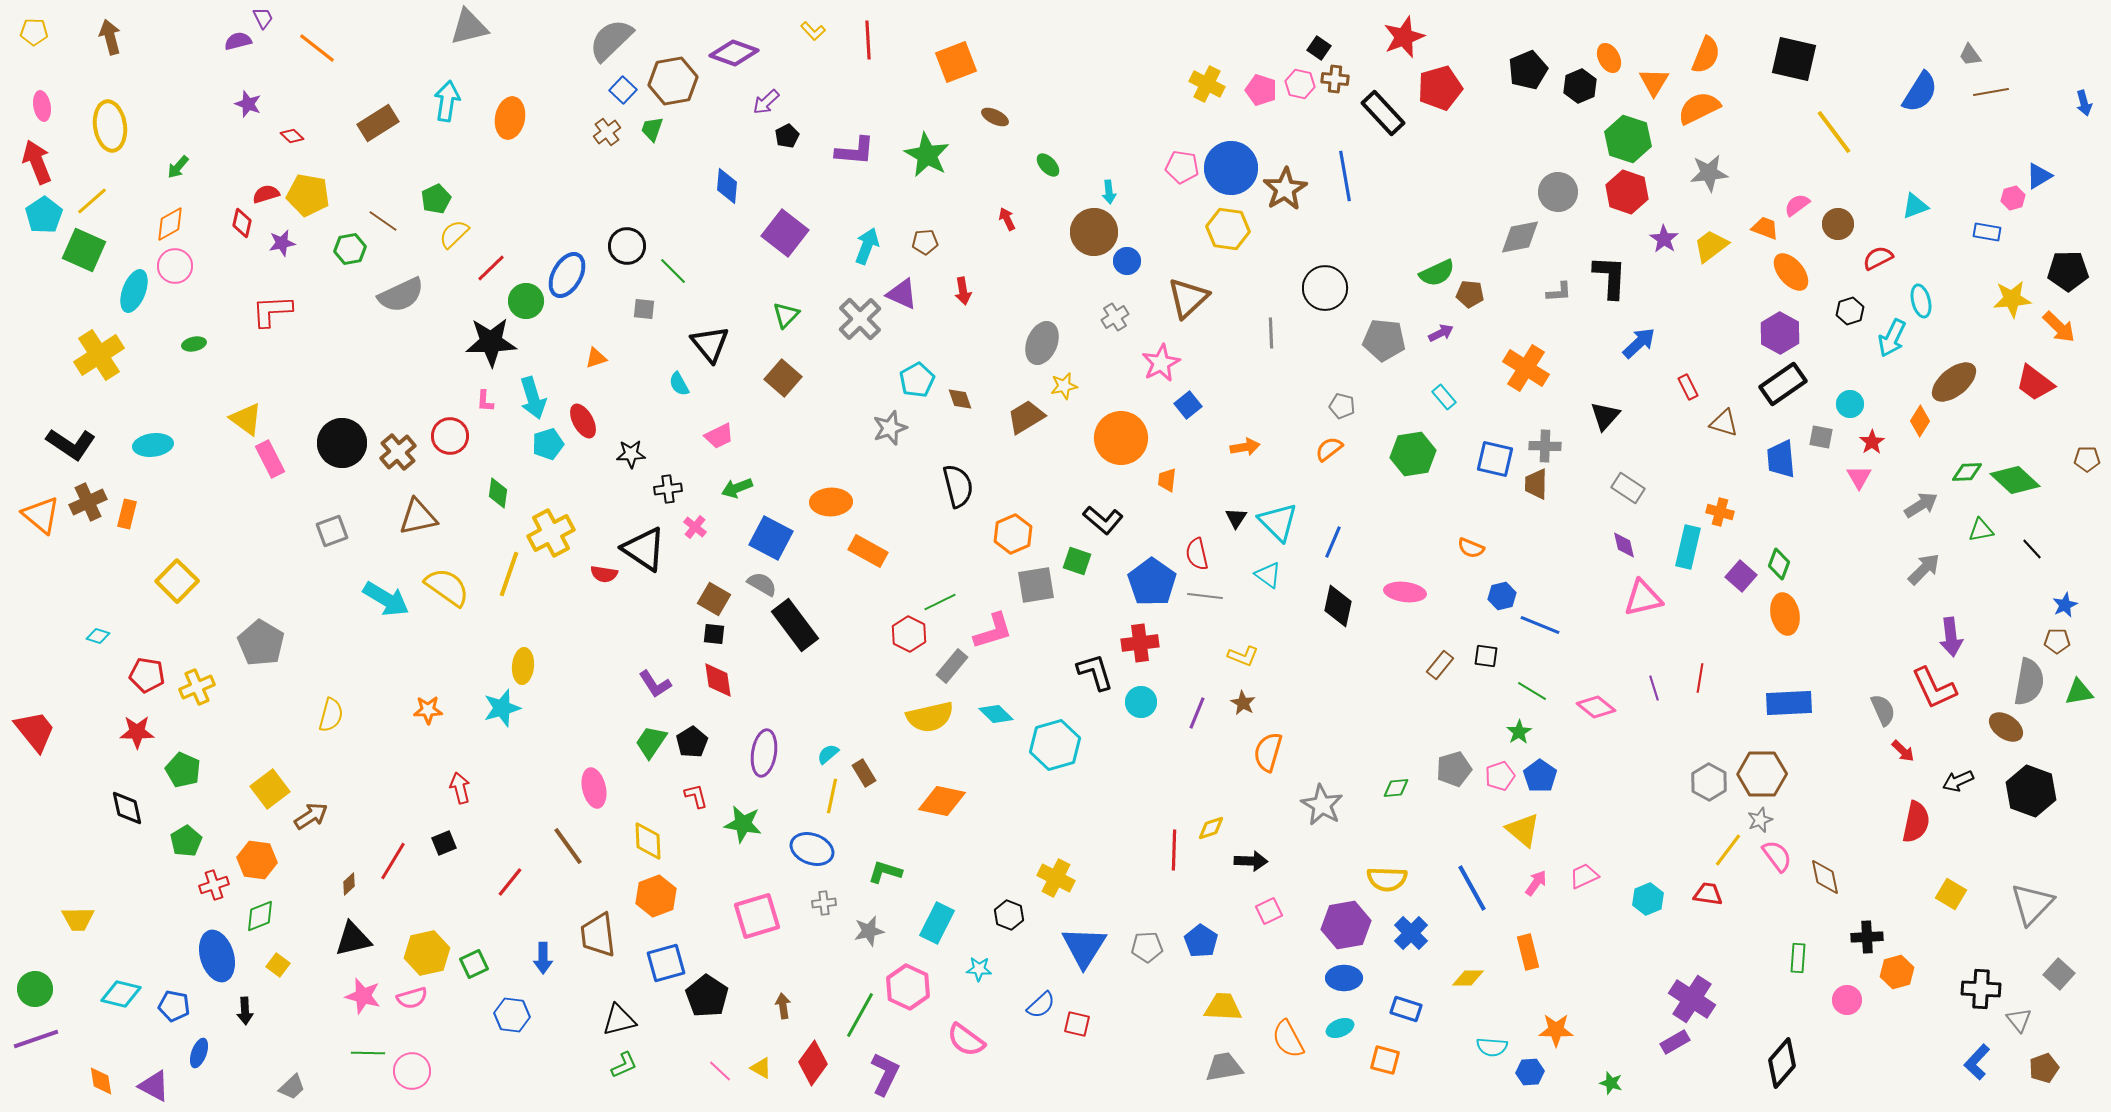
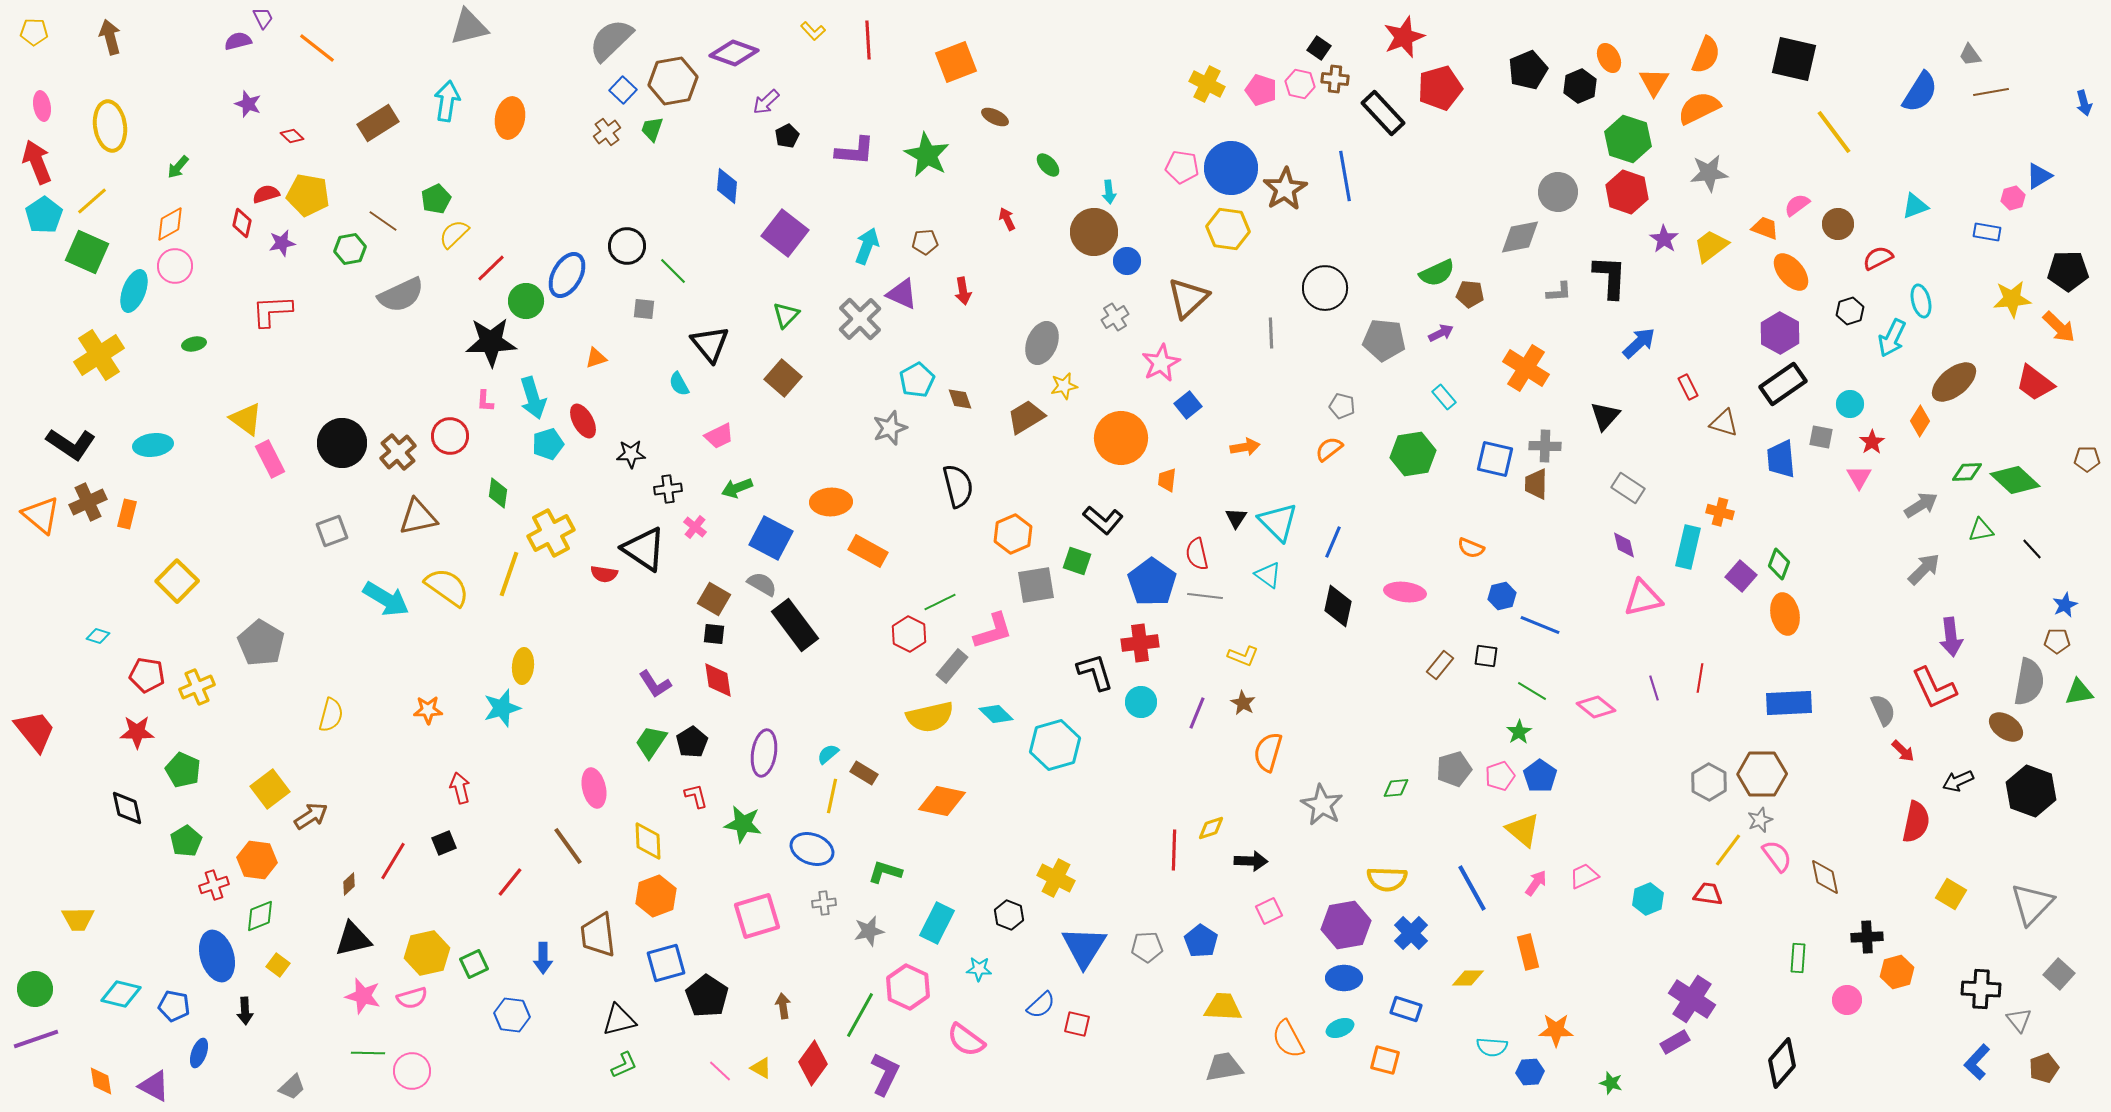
green square at (84, 250): moved 3 px right, 2 px down
brown rectangle at (864, 773): rotated 28 degrees counterclockwise
